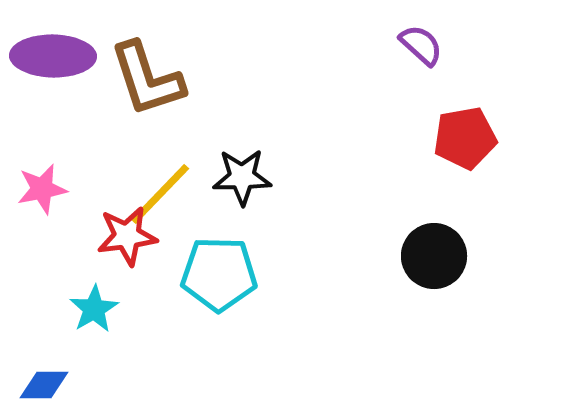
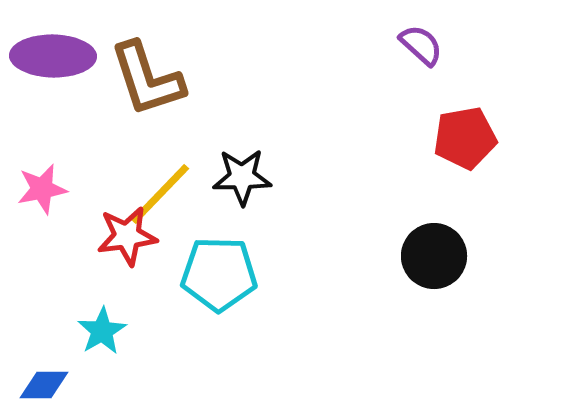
cyan star: moved 8 px right, 22 px down
